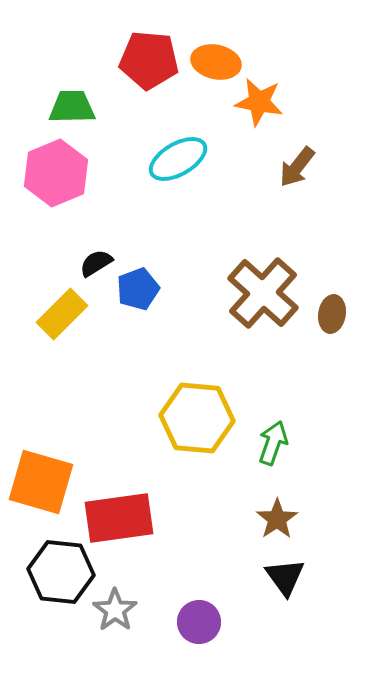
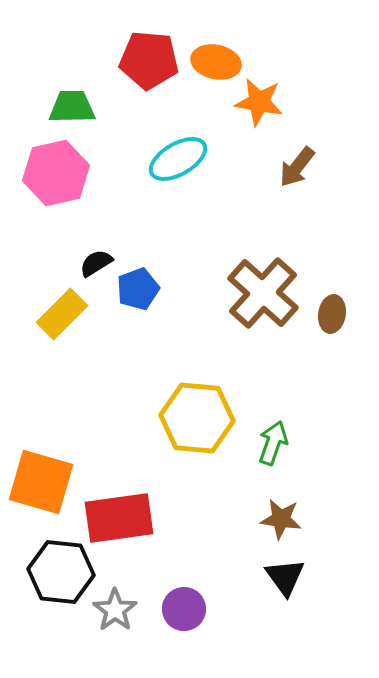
pink hexagon: rotated 10 degrees clockwise
brown star: moved 4 px right; rotated 30 degrees counterclockwise
purple circle: moved 15 px left, 13 px up
